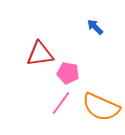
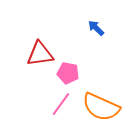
blue arrow: moved 1 px right, 1 px down
pink line: moved 1 px down
